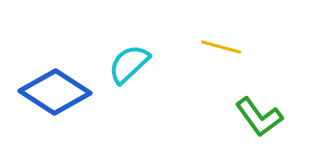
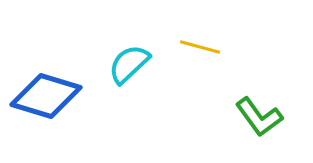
yellow line: moved 21 px left
blue diamond: moved 9 px left, 4 px down; rotated 16 degrees counterclockwise
